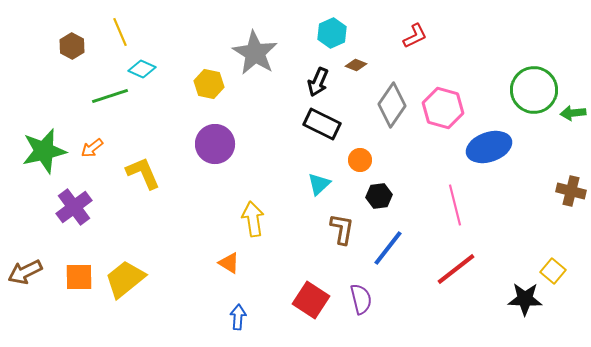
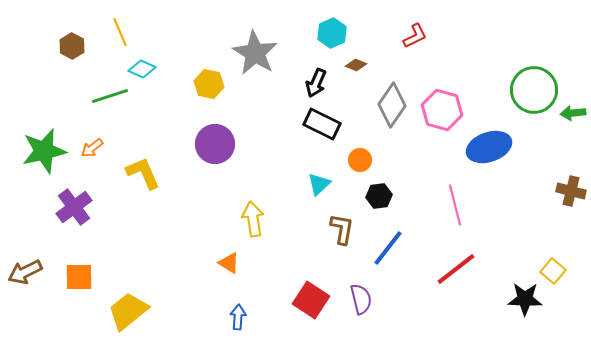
black arrow: moved 2 px left, 1 px down
pink hexagon: moved 1 px left, 2 px down
yellow trapezoid: moved 3 px right, 32 px down
